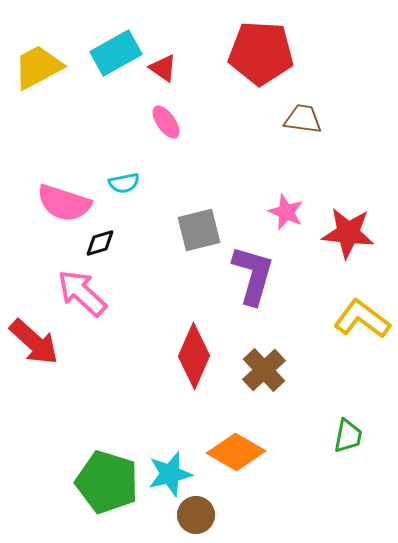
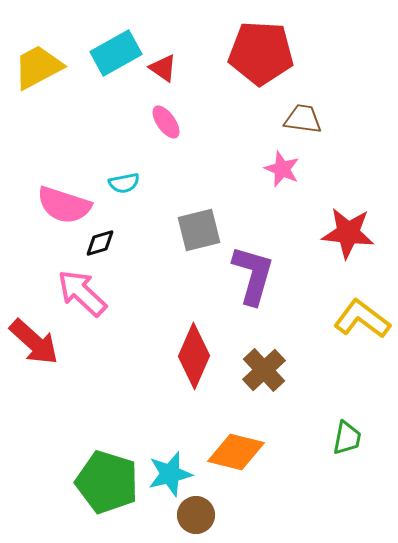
pink semicircle: moved 2 px down
pink star: moved 4 px left, 43 px up
green trapezoid: moved 1 px left, 2 px down
orange diamond: rotated 16 degrees counterclockwise
